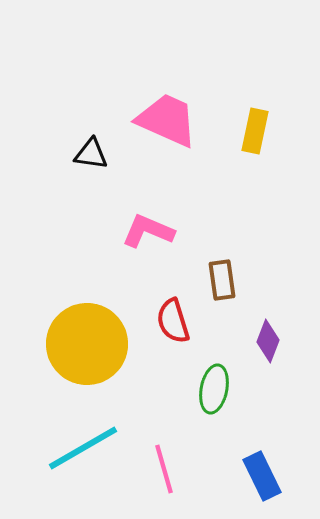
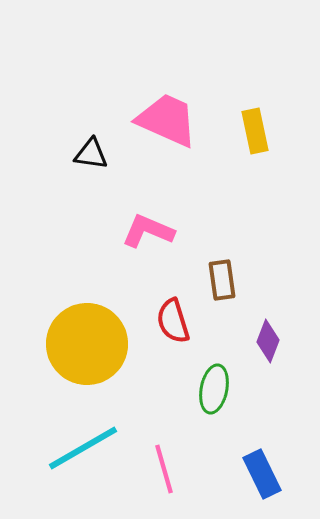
yellow rectangle: rotated 24 degrees counterclockwise
blue rectangle: moved 2 px up
